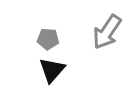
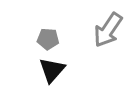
gray arrow: moved 1 px right, 2 px up
